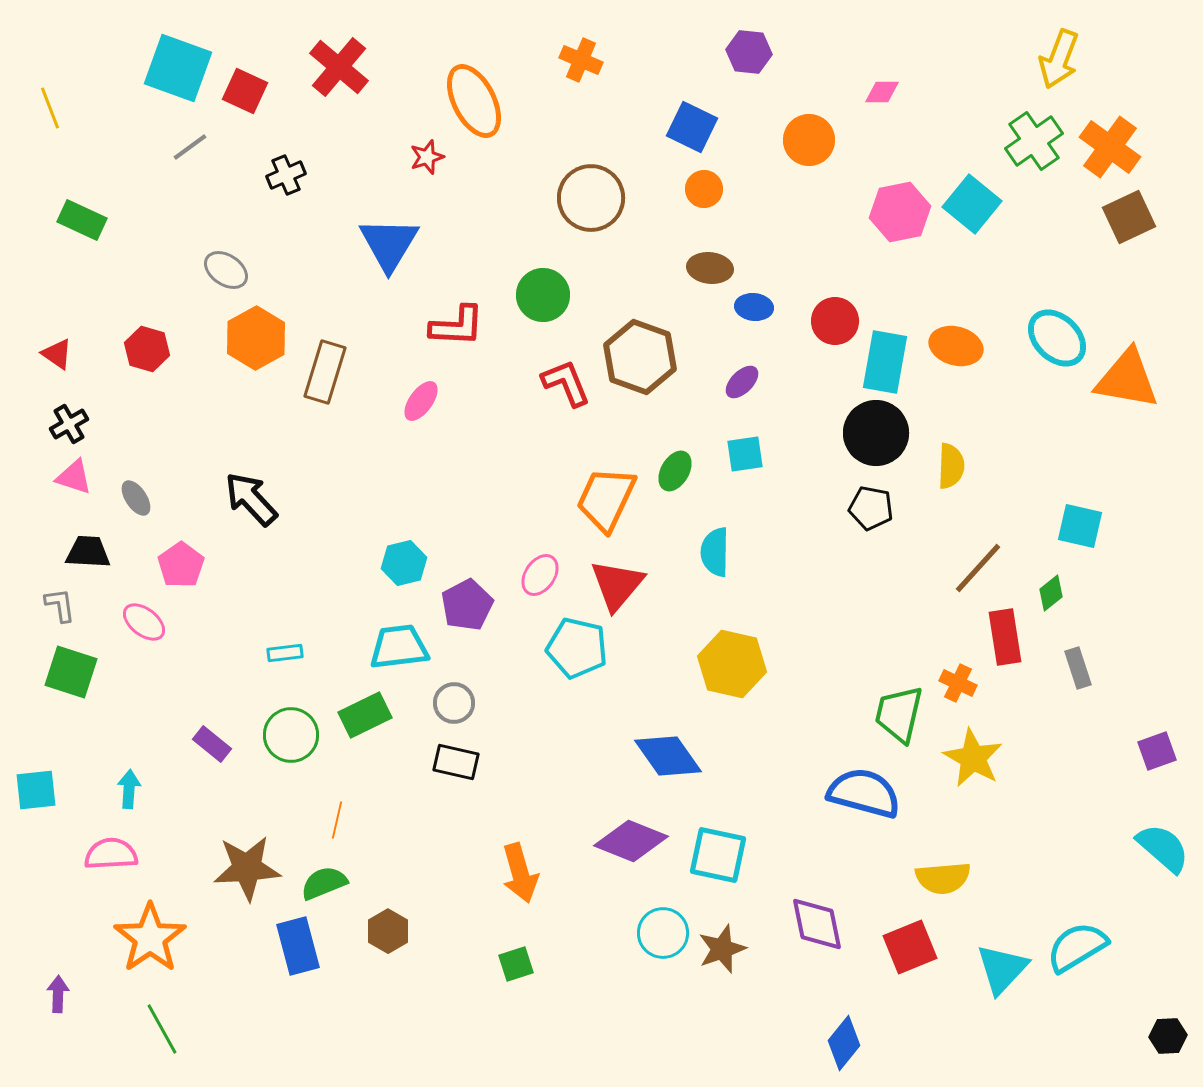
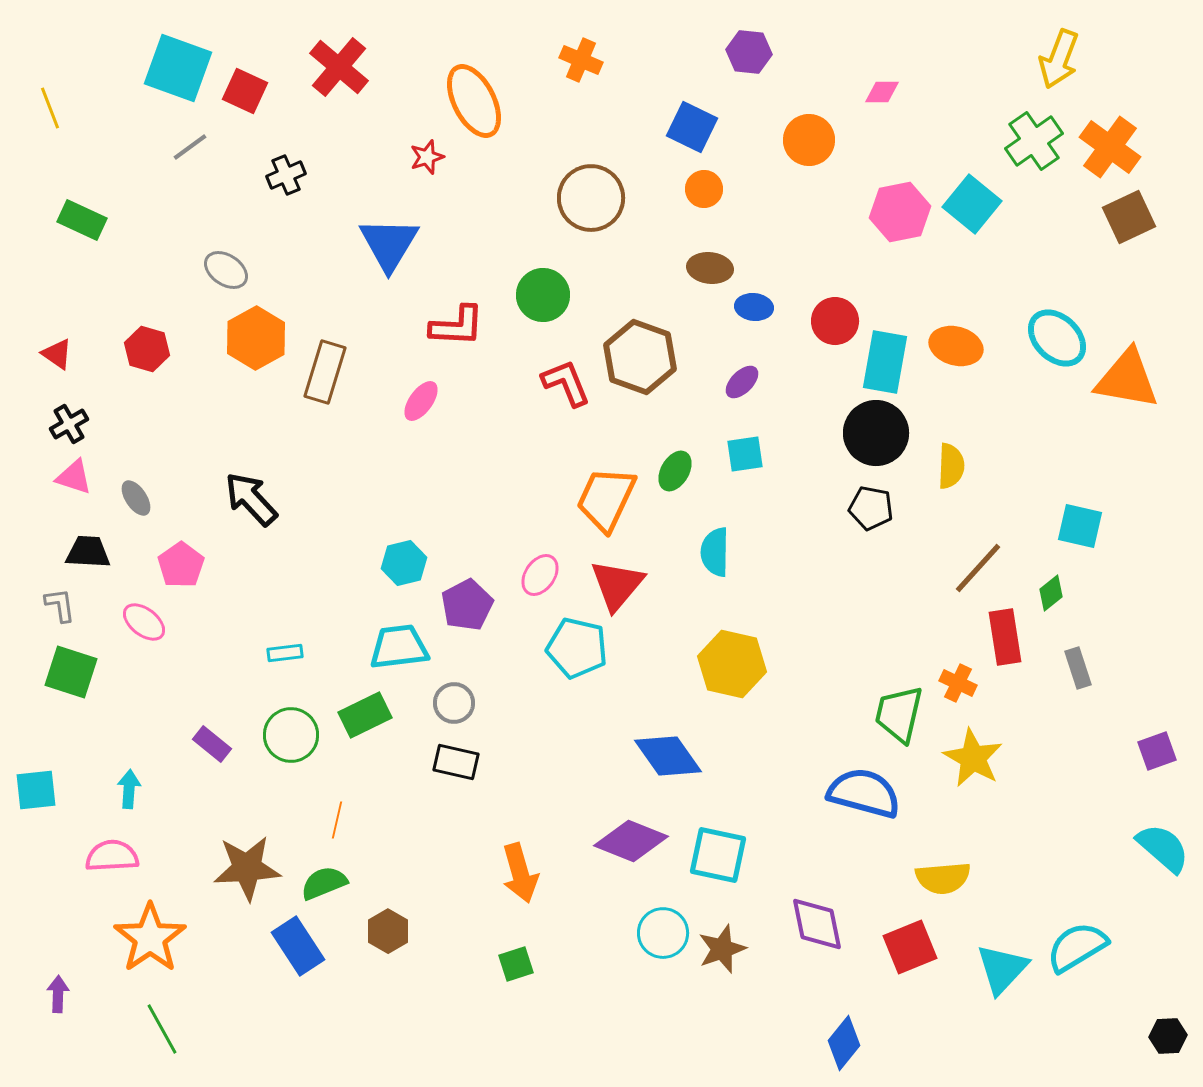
pink semicircle at (111, 854): moved 1 px right, 2 px down
blue rectangle at (298, 946): rotated 18 degrees counterclockwise
